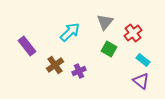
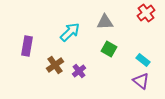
gray triangle: rotated 48 degrees clockwise
red cross: moved 13 px right, 20 px up
purple rectangle: rotated 48 degrees clockwise
purple cross: rotated 16 degrees counterclockwise
